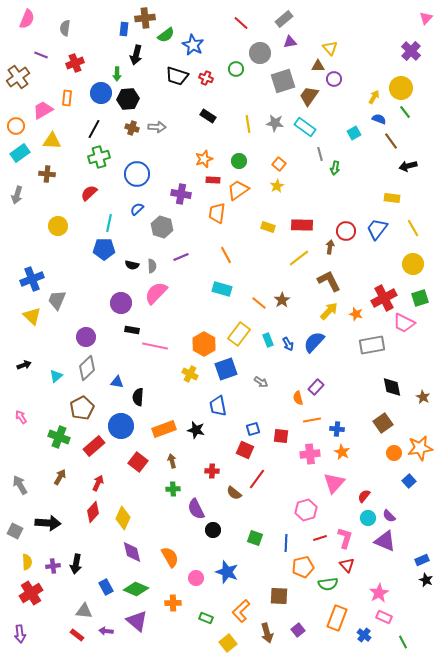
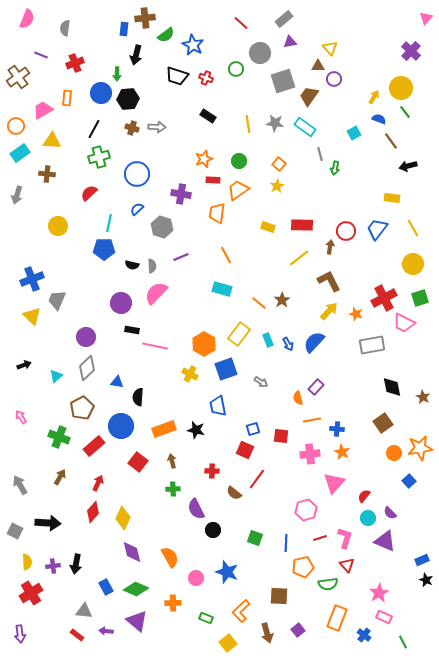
purple semicircle at (389, 516): moved 1 px right, 3 px up
